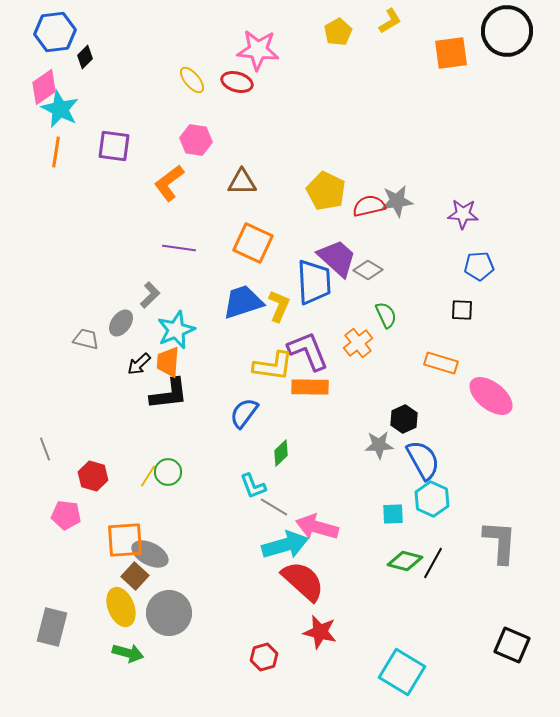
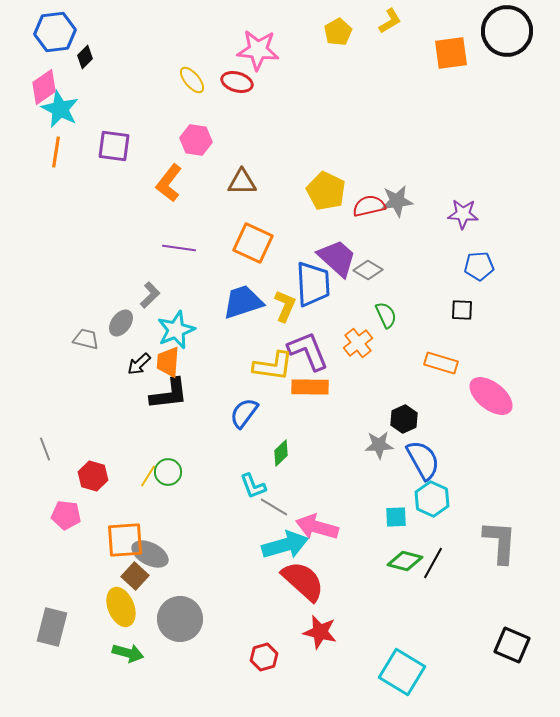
orange L-shape at (169, 183): rotated 15 degrees counterclockwise
blue trapezoid at (314, 282): moved 1 px left, 2 px down
yellow L-shape at (279, 306): moved 6 px right
cyan square at (393, 514): moved 3 px right, 3 px down
gray circle at (169, 613): moved 11 px right, 6 px down
